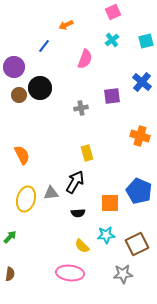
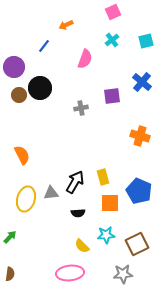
yellow rectangle: moved 16 px right, 24 px down
pink ellipse: rotated 12 degrees counterclockwise
